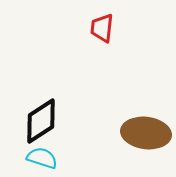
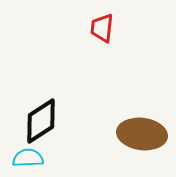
brown ellipse: moved 4 px left, 1 px down
cyan semicircle: moved 14 px left; rotated 20 degrees counterclockwise
